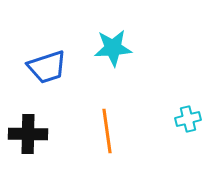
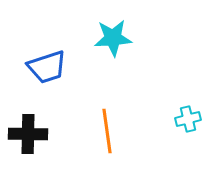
cyan star: moved 10 px up
